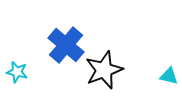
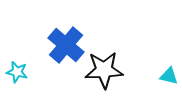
black star: rotated 18 degrees clockwise
